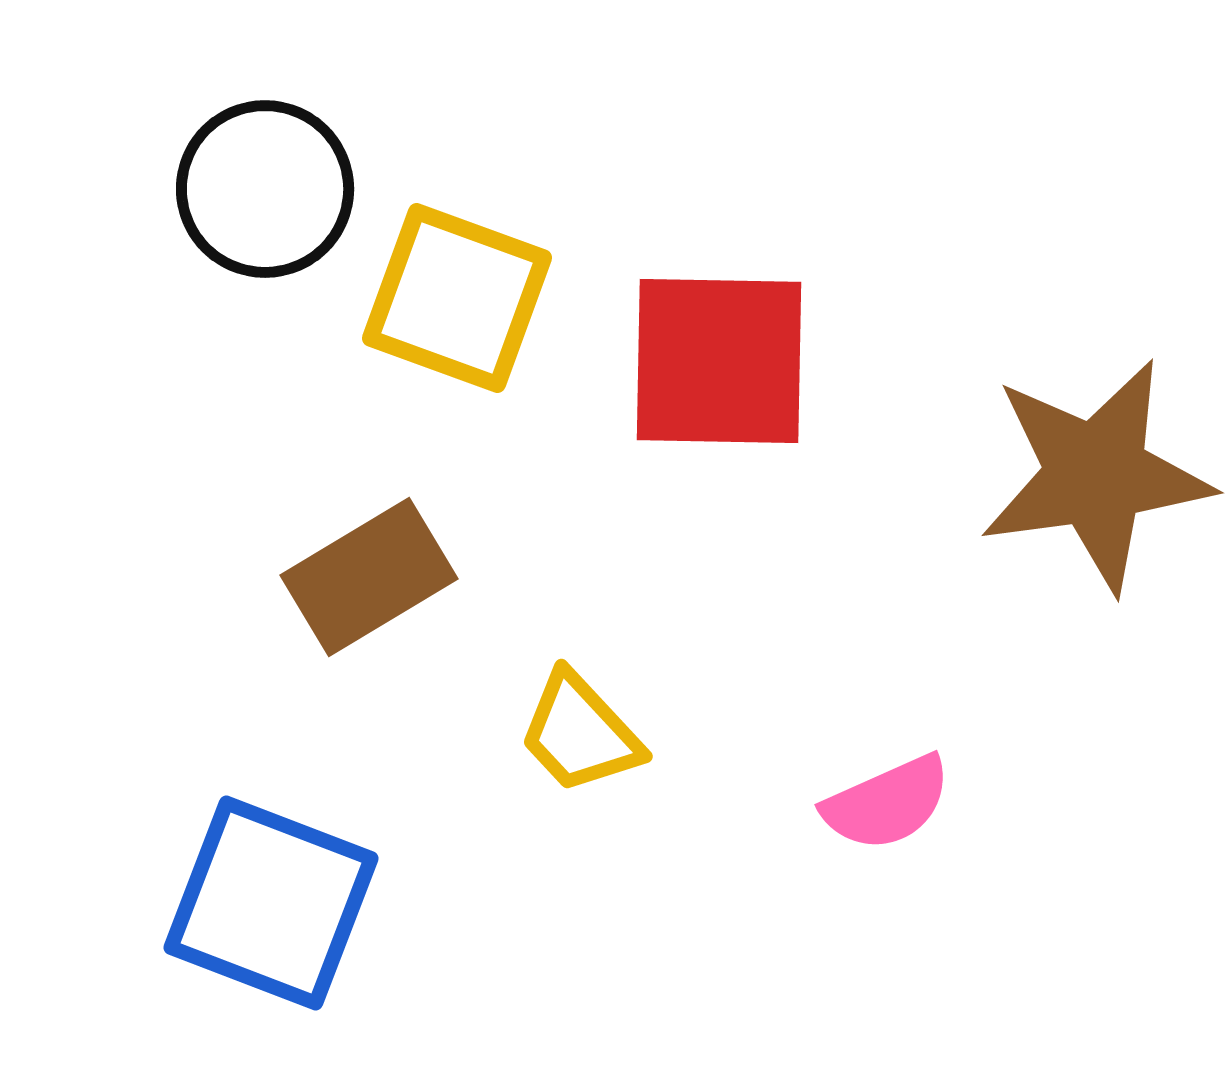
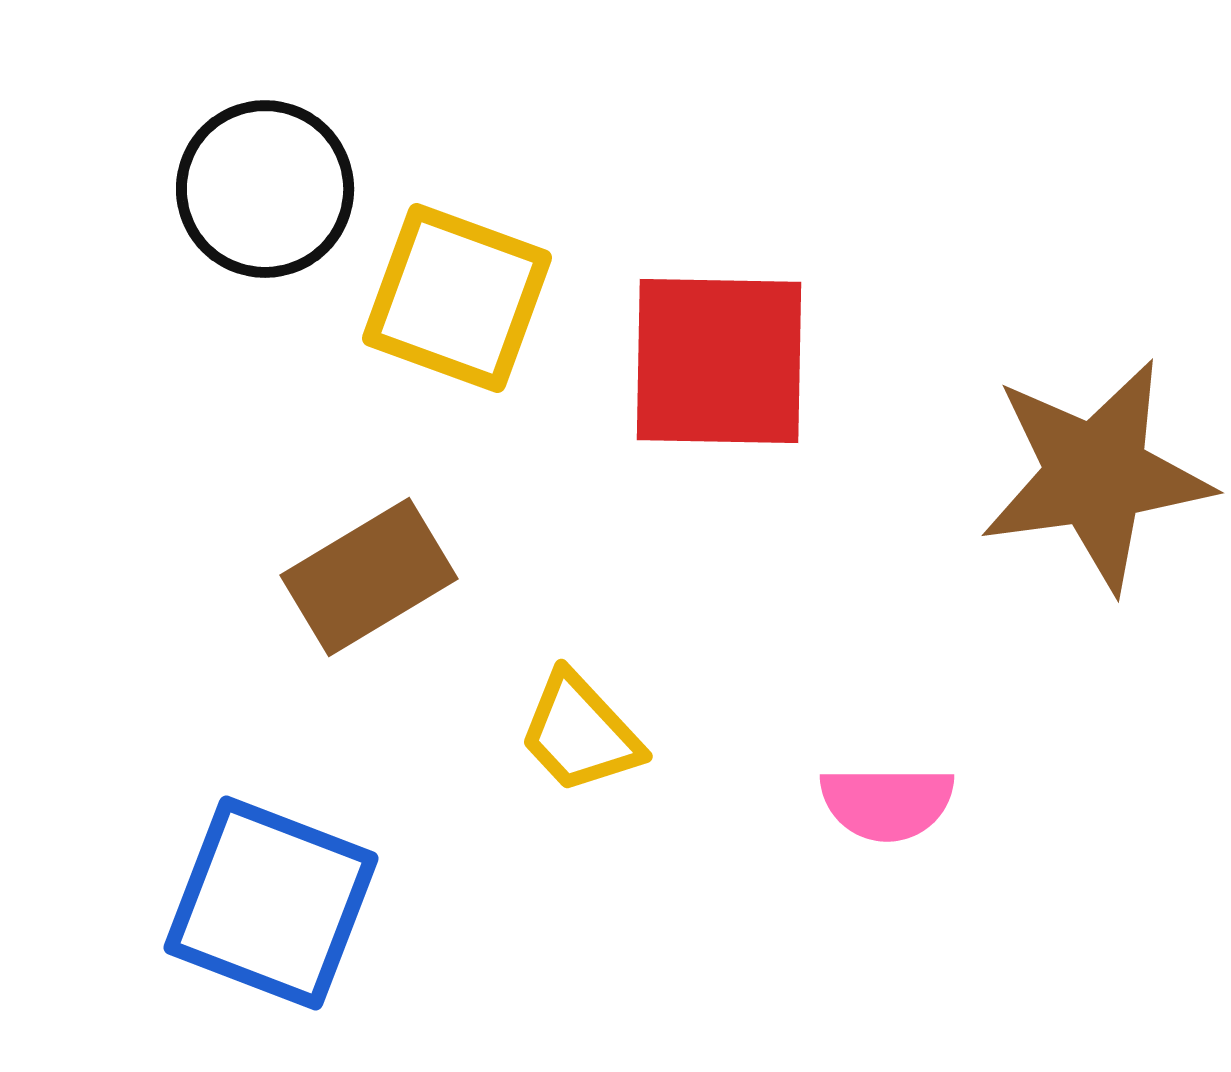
pink semicircle: rotated 24 degrees clockwise
